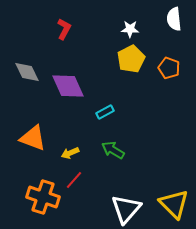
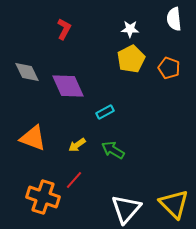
yellow arrow: moved 7 px right, 8 px up; rotated 12 degrees counterclockwise
